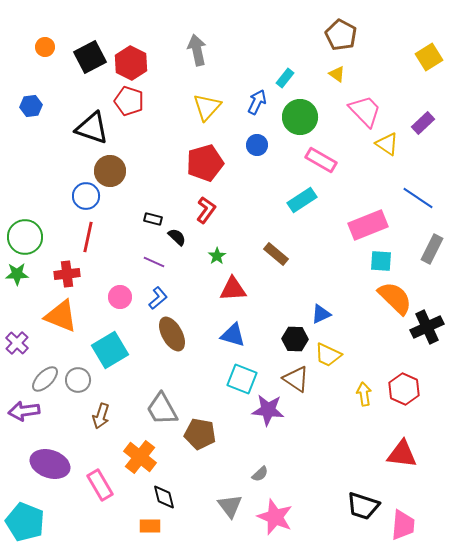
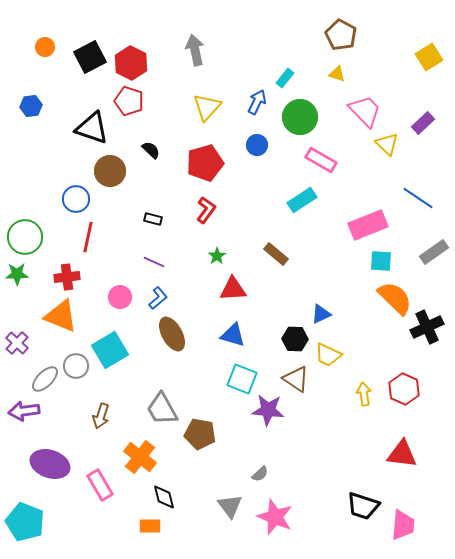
gray arrow at (197, 50): moved 2 px left
yellow triangle at (337, 74): rotated 18 degrees counterclockwise
yellow triangle at (387, 144): rotated 10 degrees clockwise
blue circle at (86, 196): moved 10 px left, 3 px down
black semicircle at (177, 237): moved 26 px left, 87 px up
gray rectangle at (432, 249): moved 2 px right, 3 px down; rotated 28 degrees clockwise
red cross at (67, 274): moved 3 px down
gray circle at (78, 380): moved 2 px left, 14 px up
